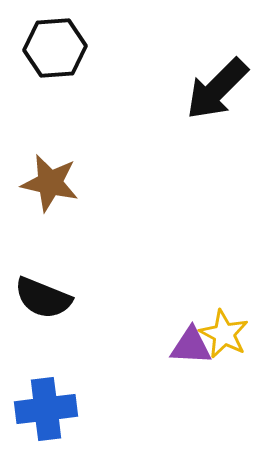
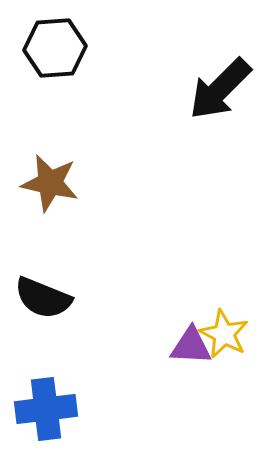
black arrow: moved 3 px right
